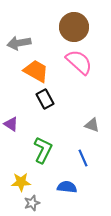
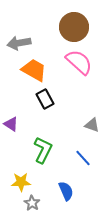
orange trapezoid: moved 2 px left, 1 px up
blue line: rotated 18 degrees counterclockwise
blue semicircle: moved 1 px left, 4 px down; rotated 60 degrees clockwise
gray star: rotated 21 degrees counterclockwise
